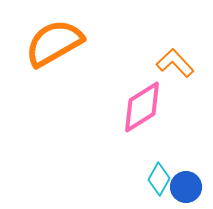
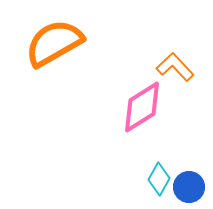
orange L-shape: moved 4 px down
blue circle: moved 3 px right
